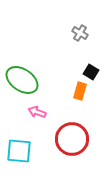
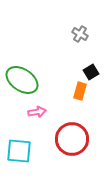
gray cross: moved 1 px down
black square: rotated 28 degrees clockwise
pink arrow: rotated 150 degrees clockwise
